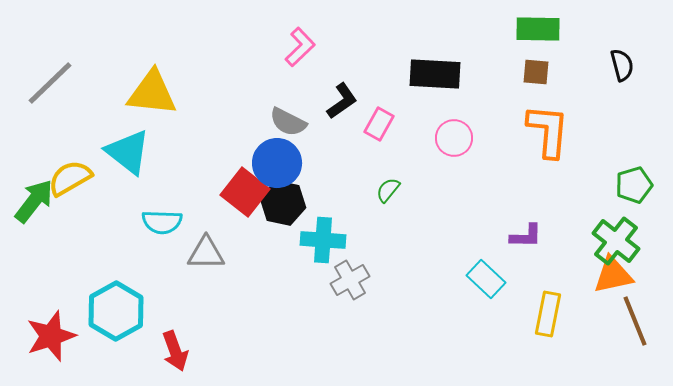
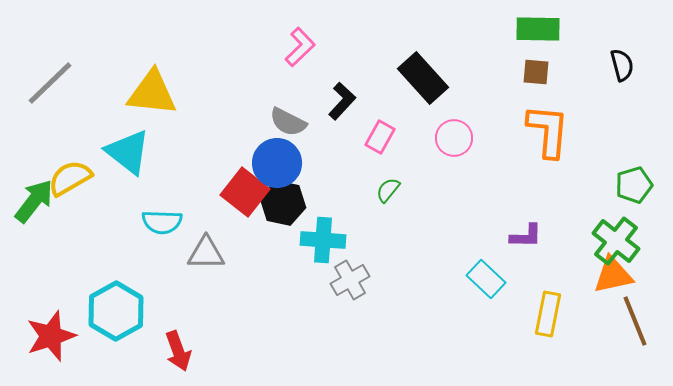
black rectangle: moved 12 px left, 4 px down; rotated 45 degrees clockwise
black L-shape: rotated 12 degrees counterclockwise
pink rectangle: moved 1 px right, 13 px down
red arrow: moved 3 px right
